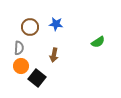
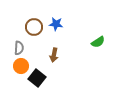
brown circle: moved 4 px right
